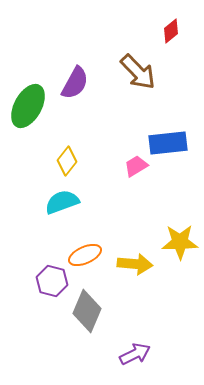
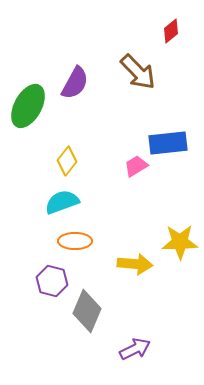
orange ellipse: moved 10 px left, 14 px up; rotated 24 degrees clockwise
purple arrow: moved 5 px up
